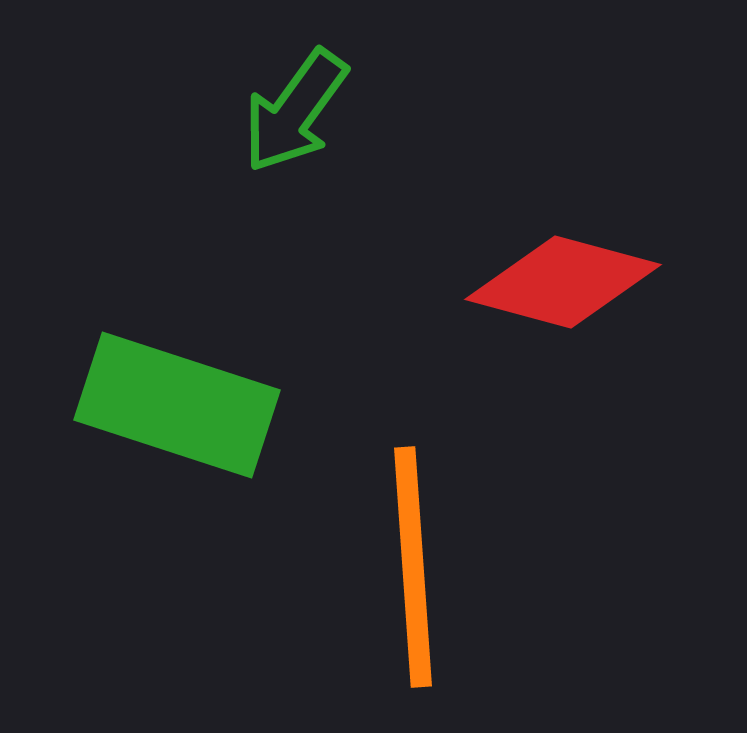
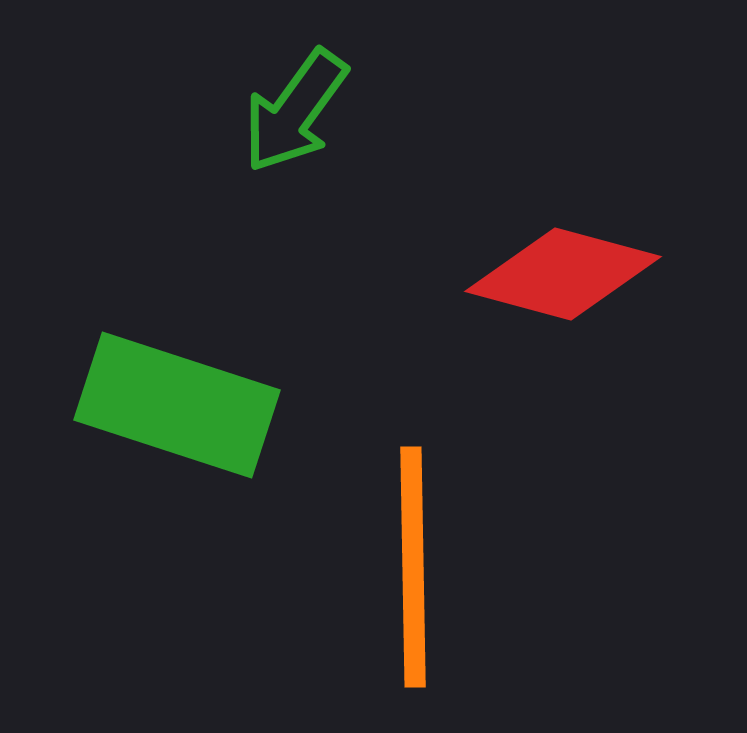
red diamond: moved 8 px up
orange line: rotated 3 degrees clockwise
